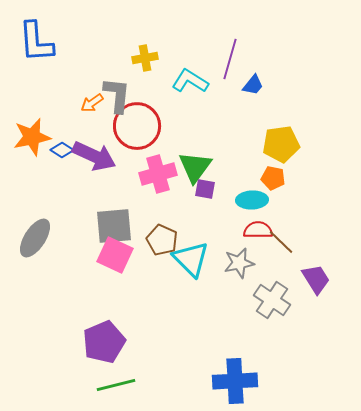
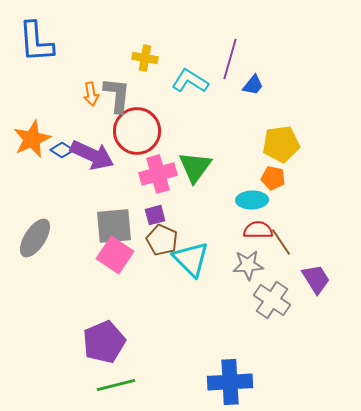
yellow cross: rotated 20 degrees clockwise
orange arrow: moved 1 px left, 9 px up; rotated 65 degrees counterclockwise
red circle: moved 5 px down
orange star: moved 2 px down; rotated 12 degrees counterclockwise
purple arrow: moved 2 px left, 1 px up
purple square: moved 50 px left, 26 px down; rotated 25 degrees counterclockwise
brown line: rotated 12 degrees clockwise
pink square: rotated 9 degrees clockwise
gray star: moved 9 px right, 2 px down; rotated 8 degrees clockwise
blue cross: moved 5 px left, 1 px down
